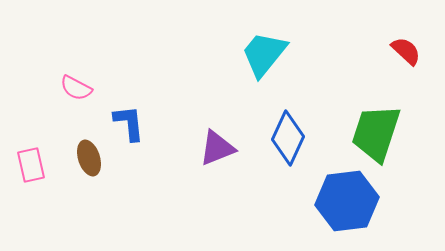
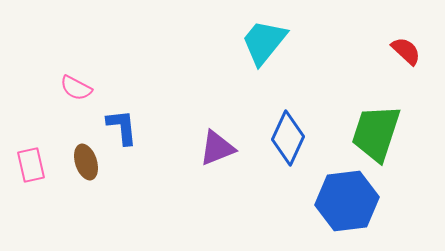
cyan trapezoid: moved 12 px up
blue L-shape: moved 7 px left, 4 px down
brown ellipse: moved 3 px left, 4 px down
